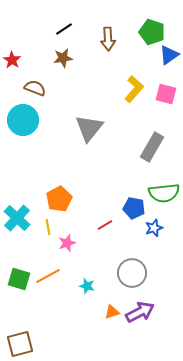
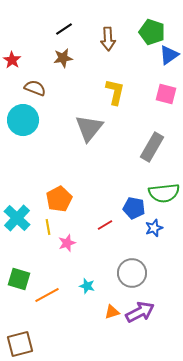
yellow L-shape: moved 19 px left, 3 px down; rotated 28 degrees counterclockwise
orange line: moved 1 px left, 19 px down
